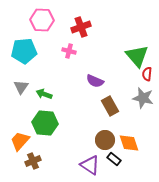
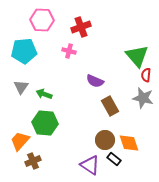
red semicircle: moved 1 px left, 1 px down
